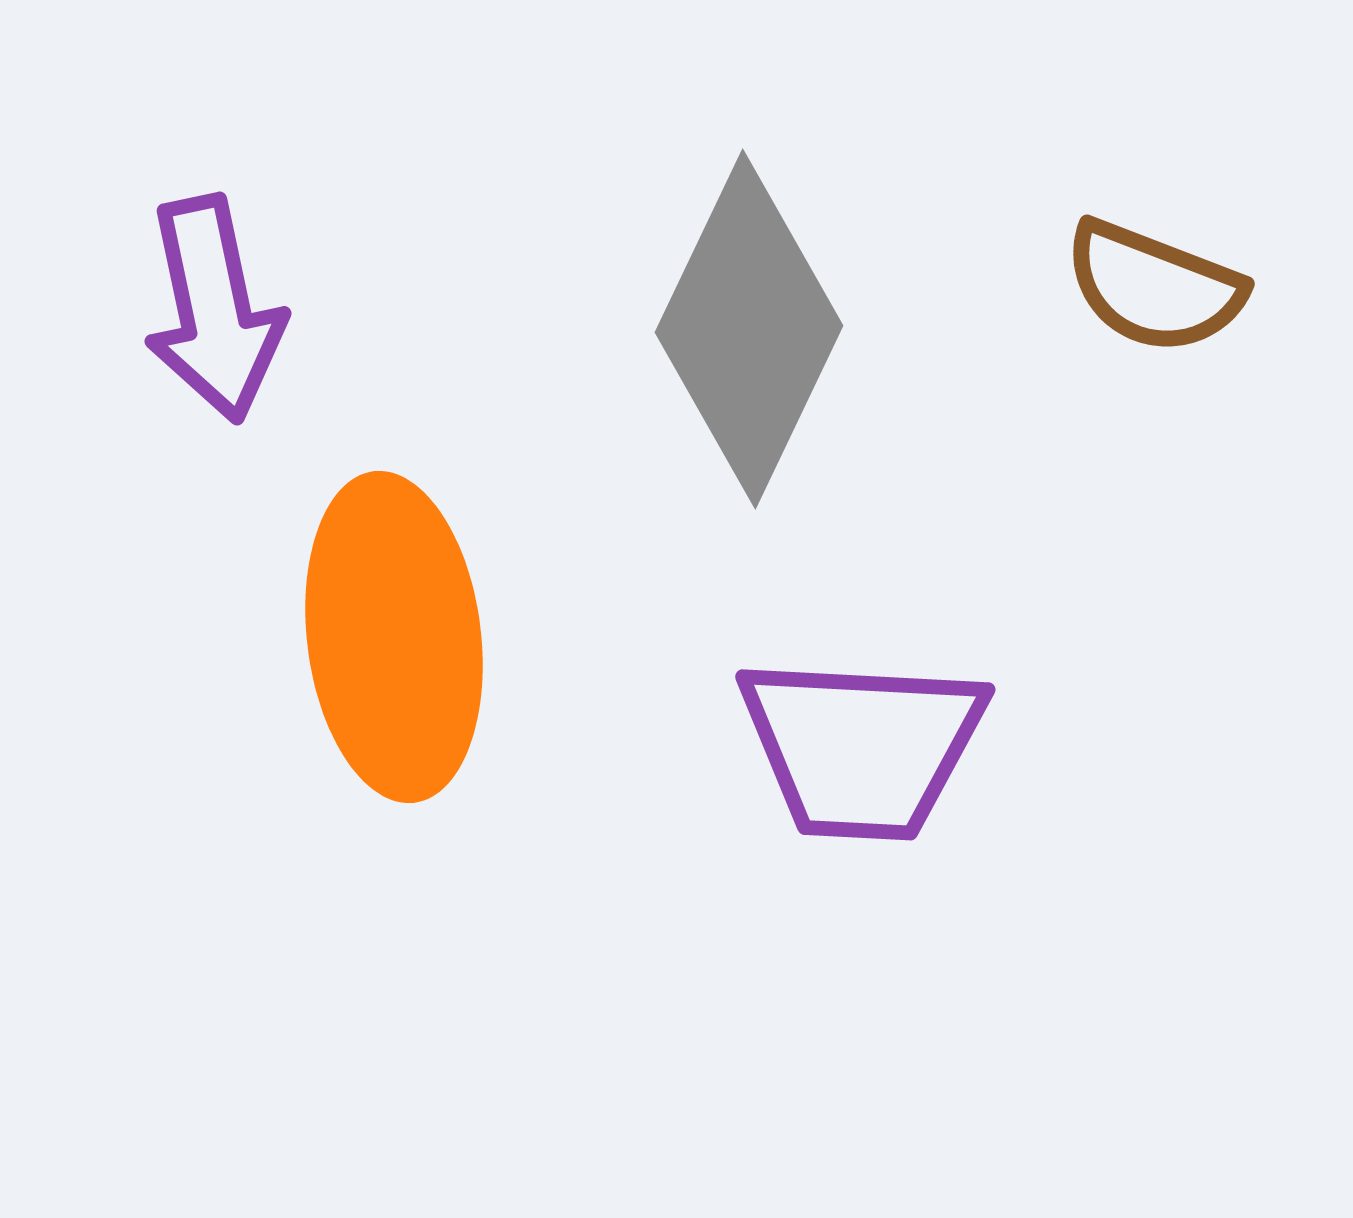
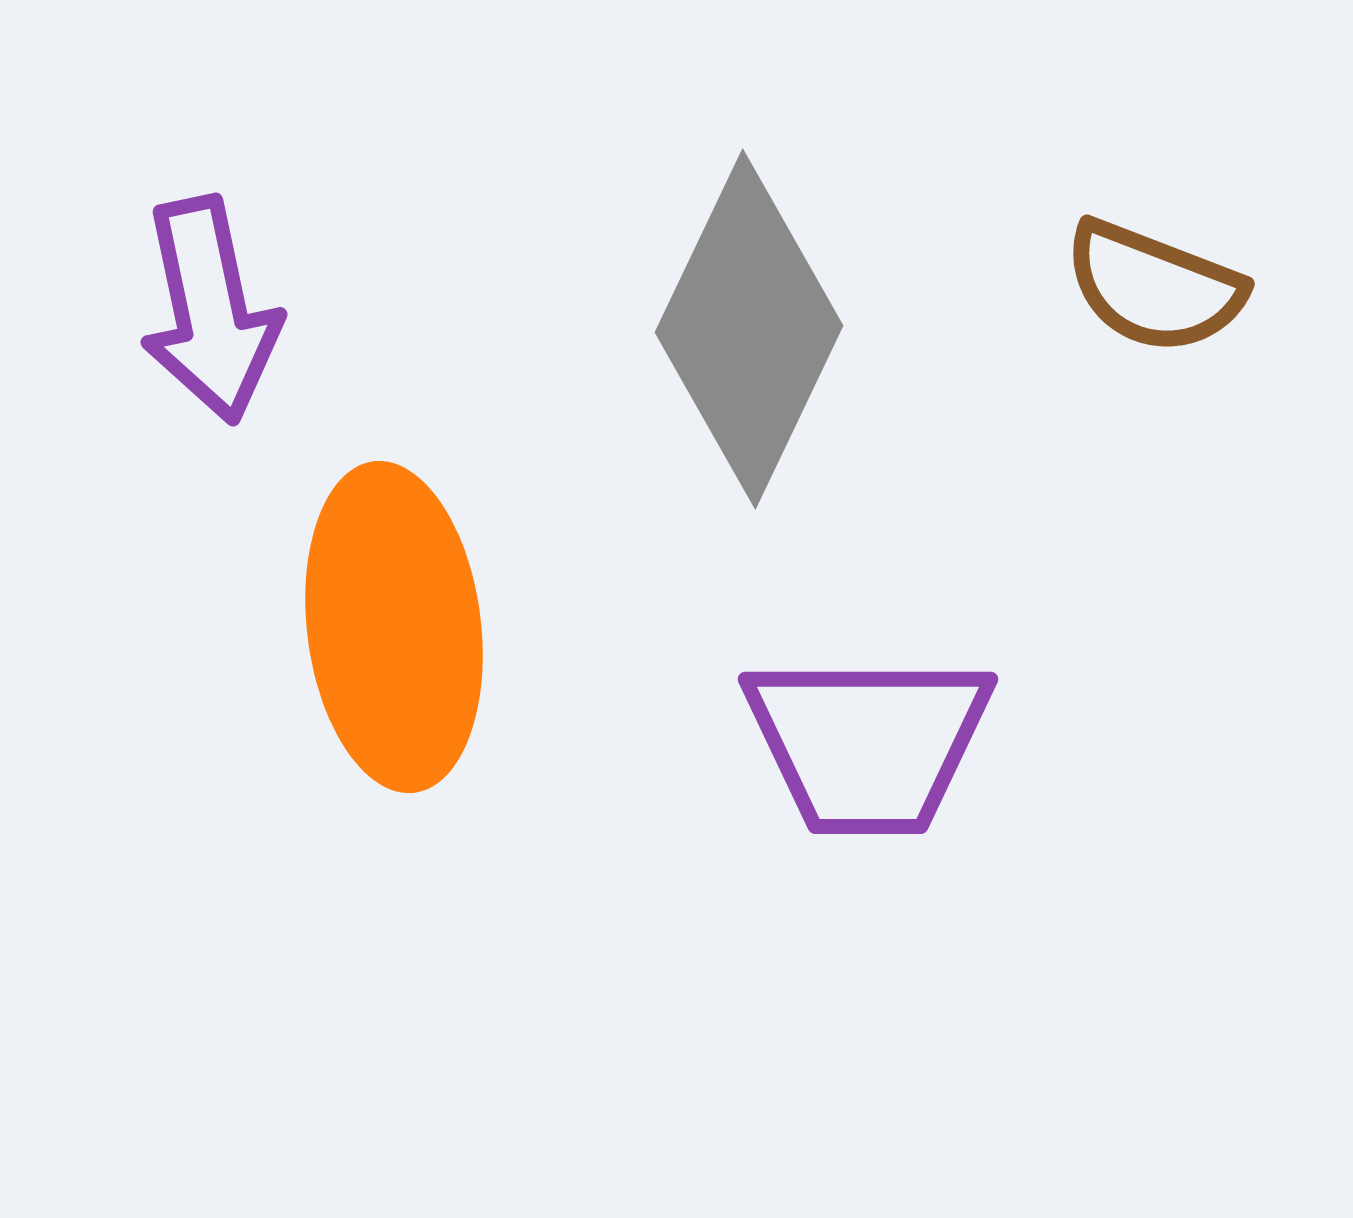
purple arrow: moved 4 px left, 1 px down
orange ellipse: moved 10 px up
purple trapezoid: moved 6 px right, 4 px up; rotated 3 degrees counterclockwise
